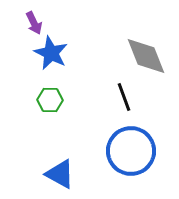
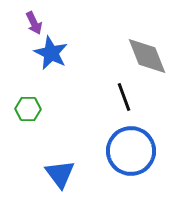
gray diamond: moved 1 px right
green hexagon: moved 22 px left, 9 px down
blue triangle: rotated 24 degrees clockwise
